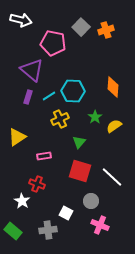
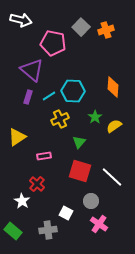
red cross: rotated 21 degrees clockwise
pink cross: moved 1 px left, 1 px up; rotated 12 degrees clockwise
